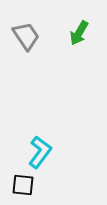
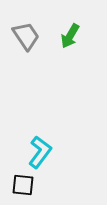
green arrow: moved 9 px left, 3 px down
